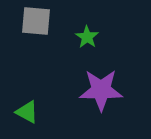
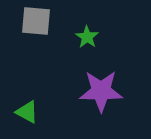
purple star: moved 1 px down
